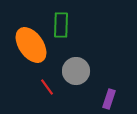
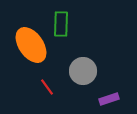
green rectangle: moved 1 px up
gray circle: moved 7 px right
purple rectangle: rotated 54 degrees clockwise
